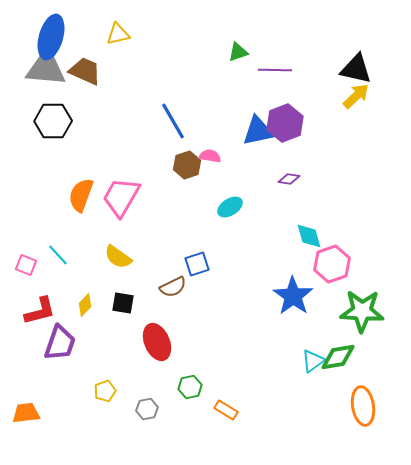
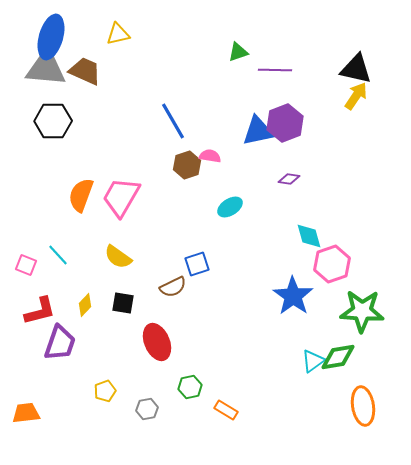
yellow arrow: rotated 12 degrees counterclockwise
